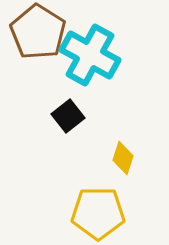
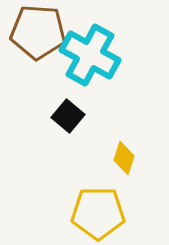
brown pentagon: rotated 28 degrees counterclockwise
black square: rotated 12 degrees counterclockwise
yellow diamond: moved 1 px right
